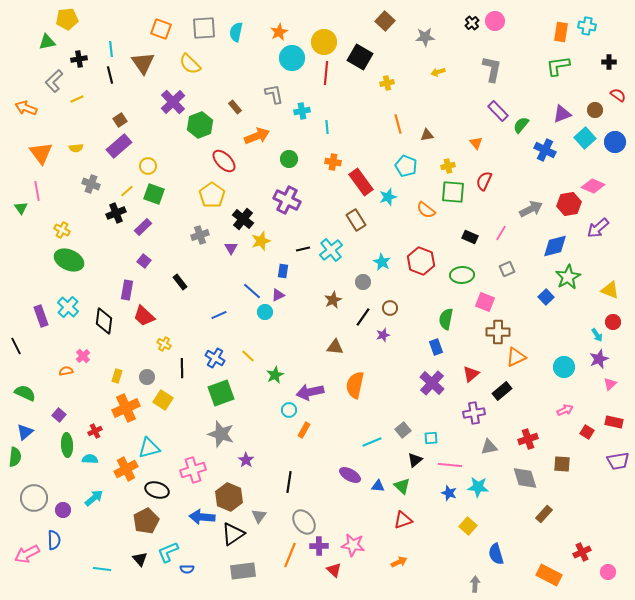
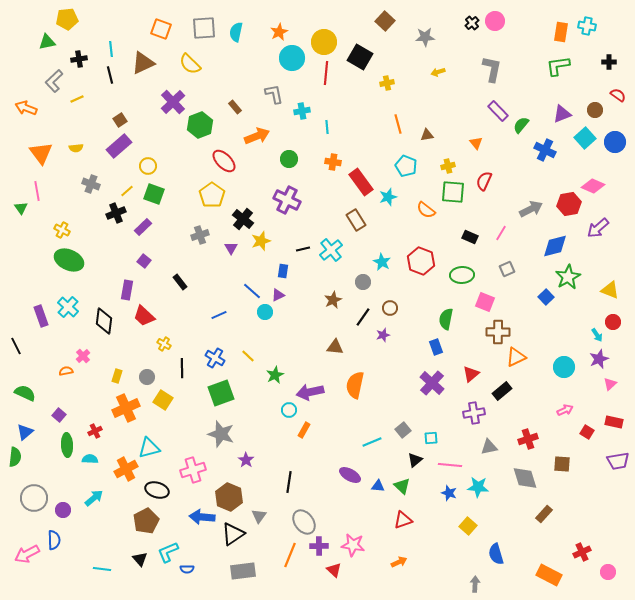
brown triangle at (143, 63): rotated 40 degrees clockwise
